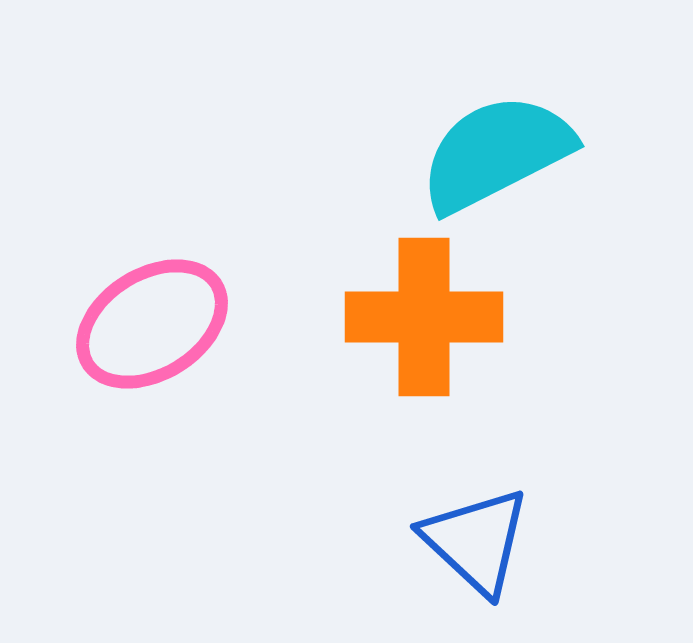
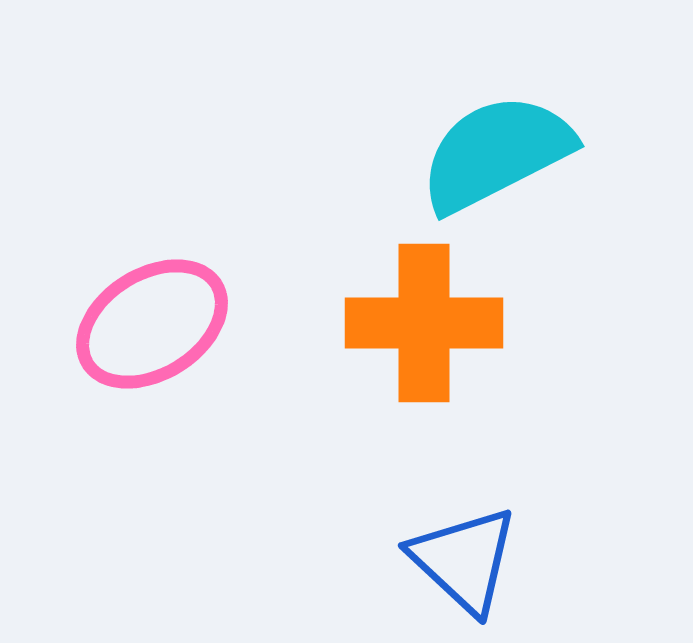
orange cross: moved 6 px down
blue triangle: moved 12 px left, 19 px down
